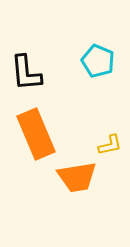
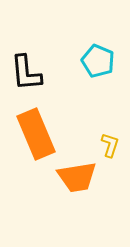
yellow L-shape: rotated 60 degrees counterclockwise
